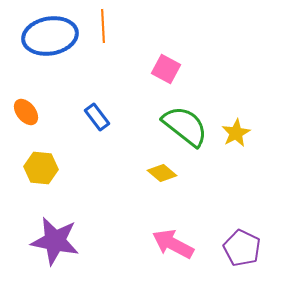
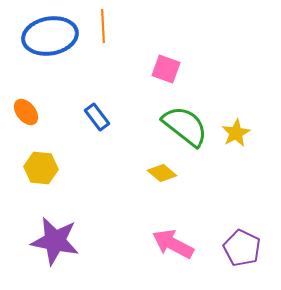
pink square: rotated 8 degrees counterclockwise
